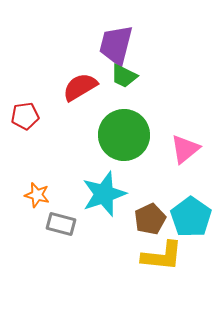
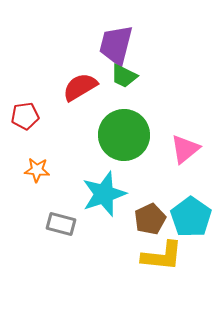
orange star: moved 25 px up; rotated 10 degrees counterclockwise
